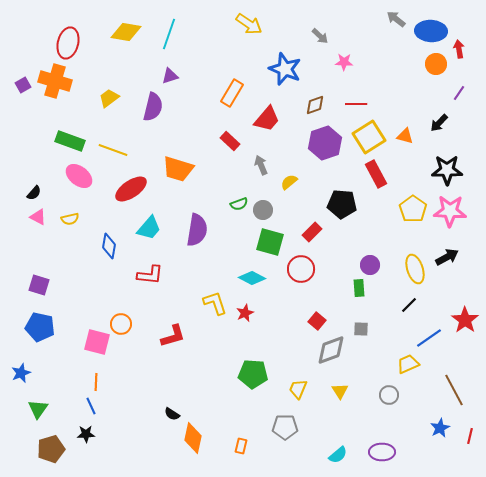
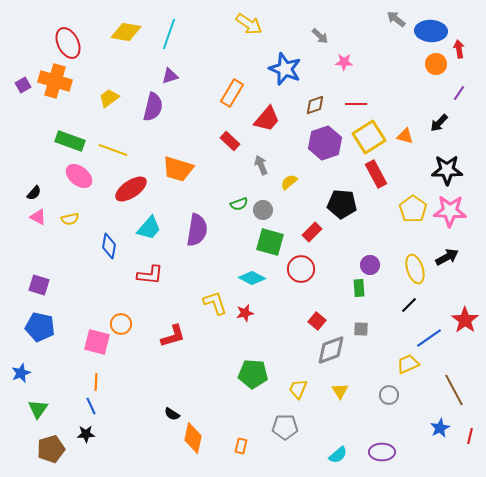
red ellipse at (68, 43): rotated 40 degrees counterclockwise
red star at (245, 313): rotated 12 degrees clockwise
